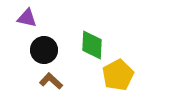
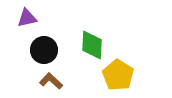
purple triangle: rotated 25 degrees counterclockwise
yellow pentagon: rotated 12 degrees counterclockwise
